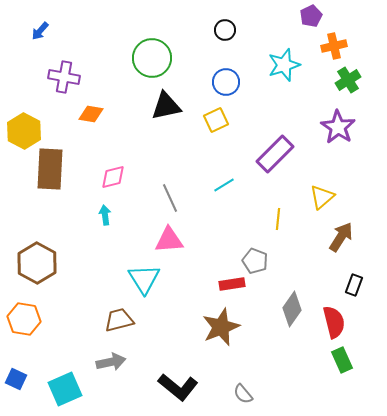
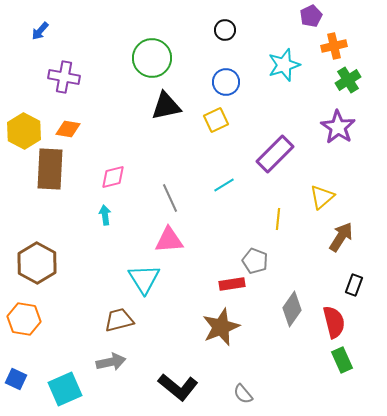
orange diamond: moved 23 px left, 15 px down
